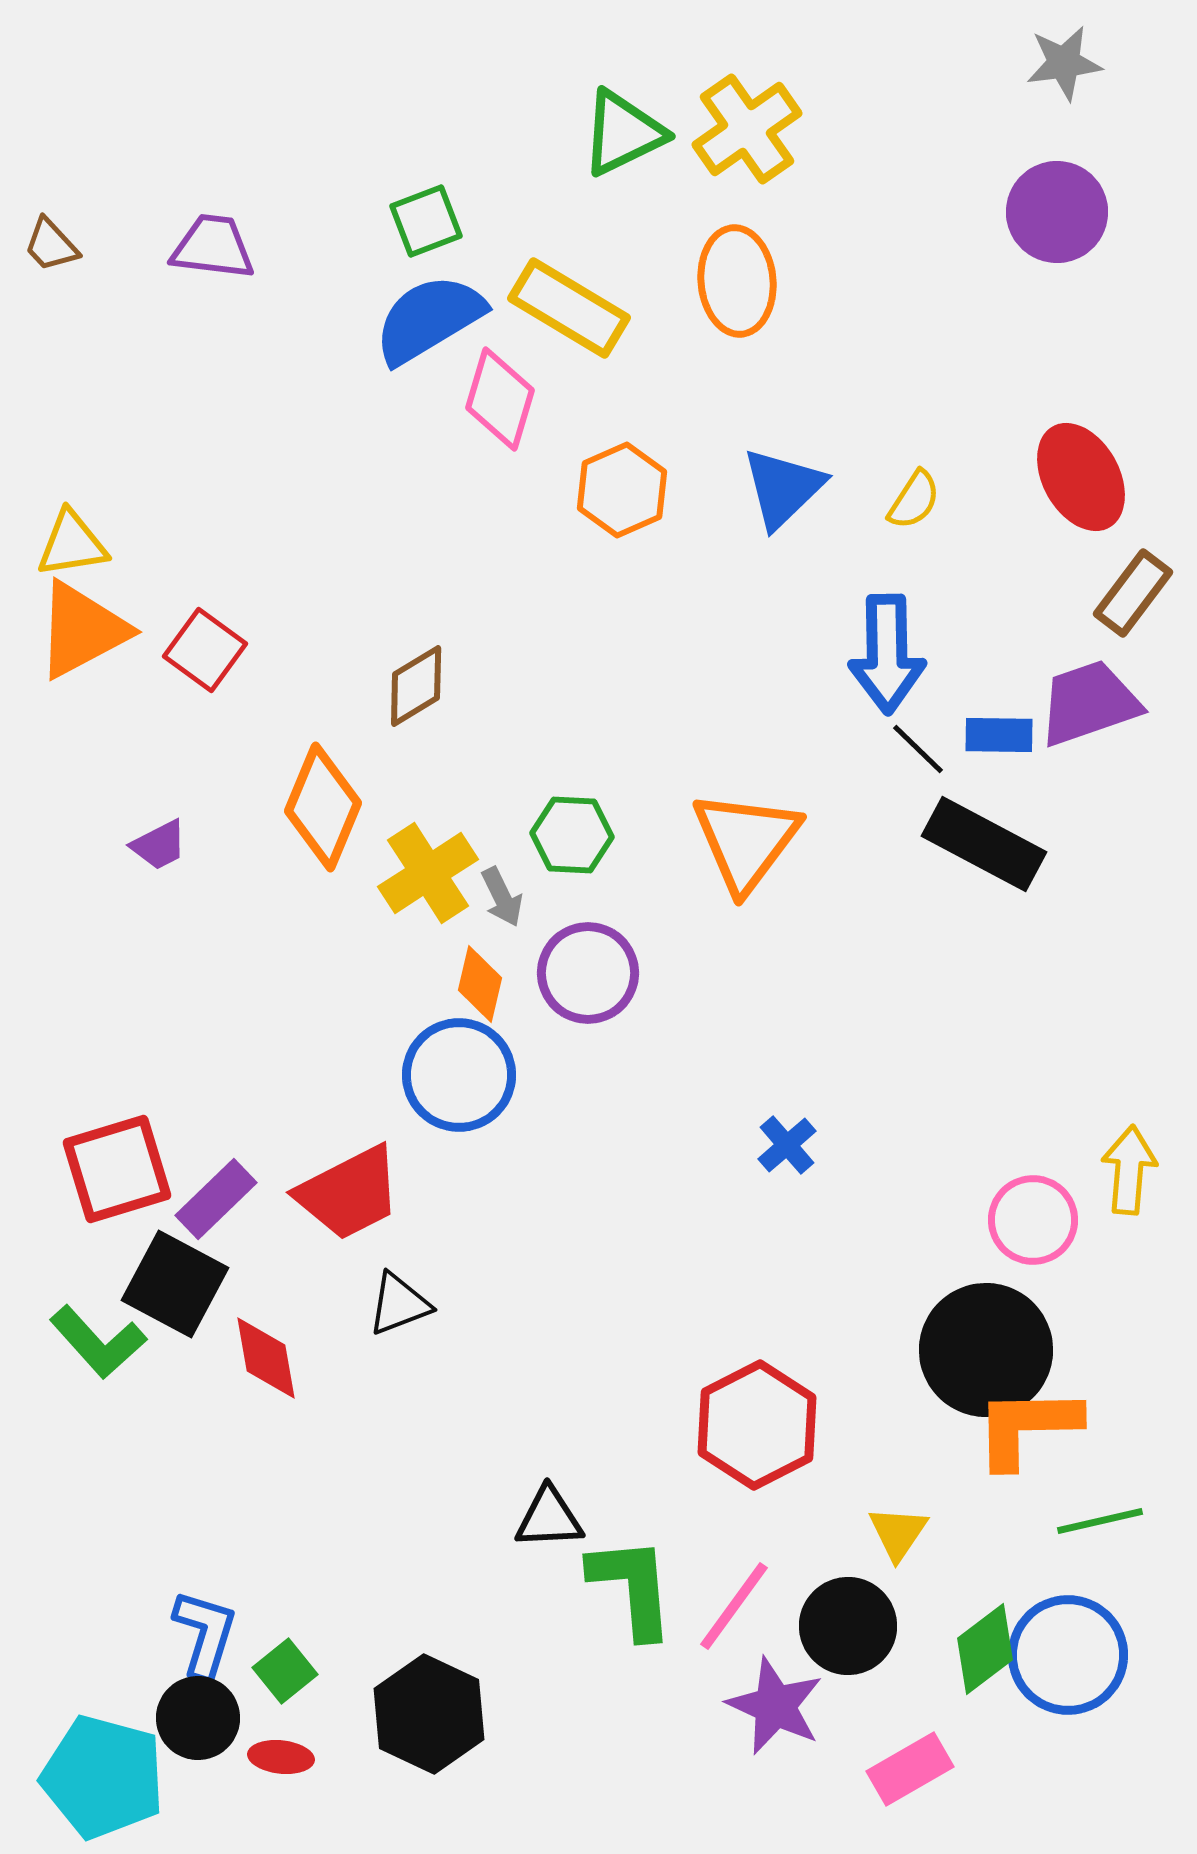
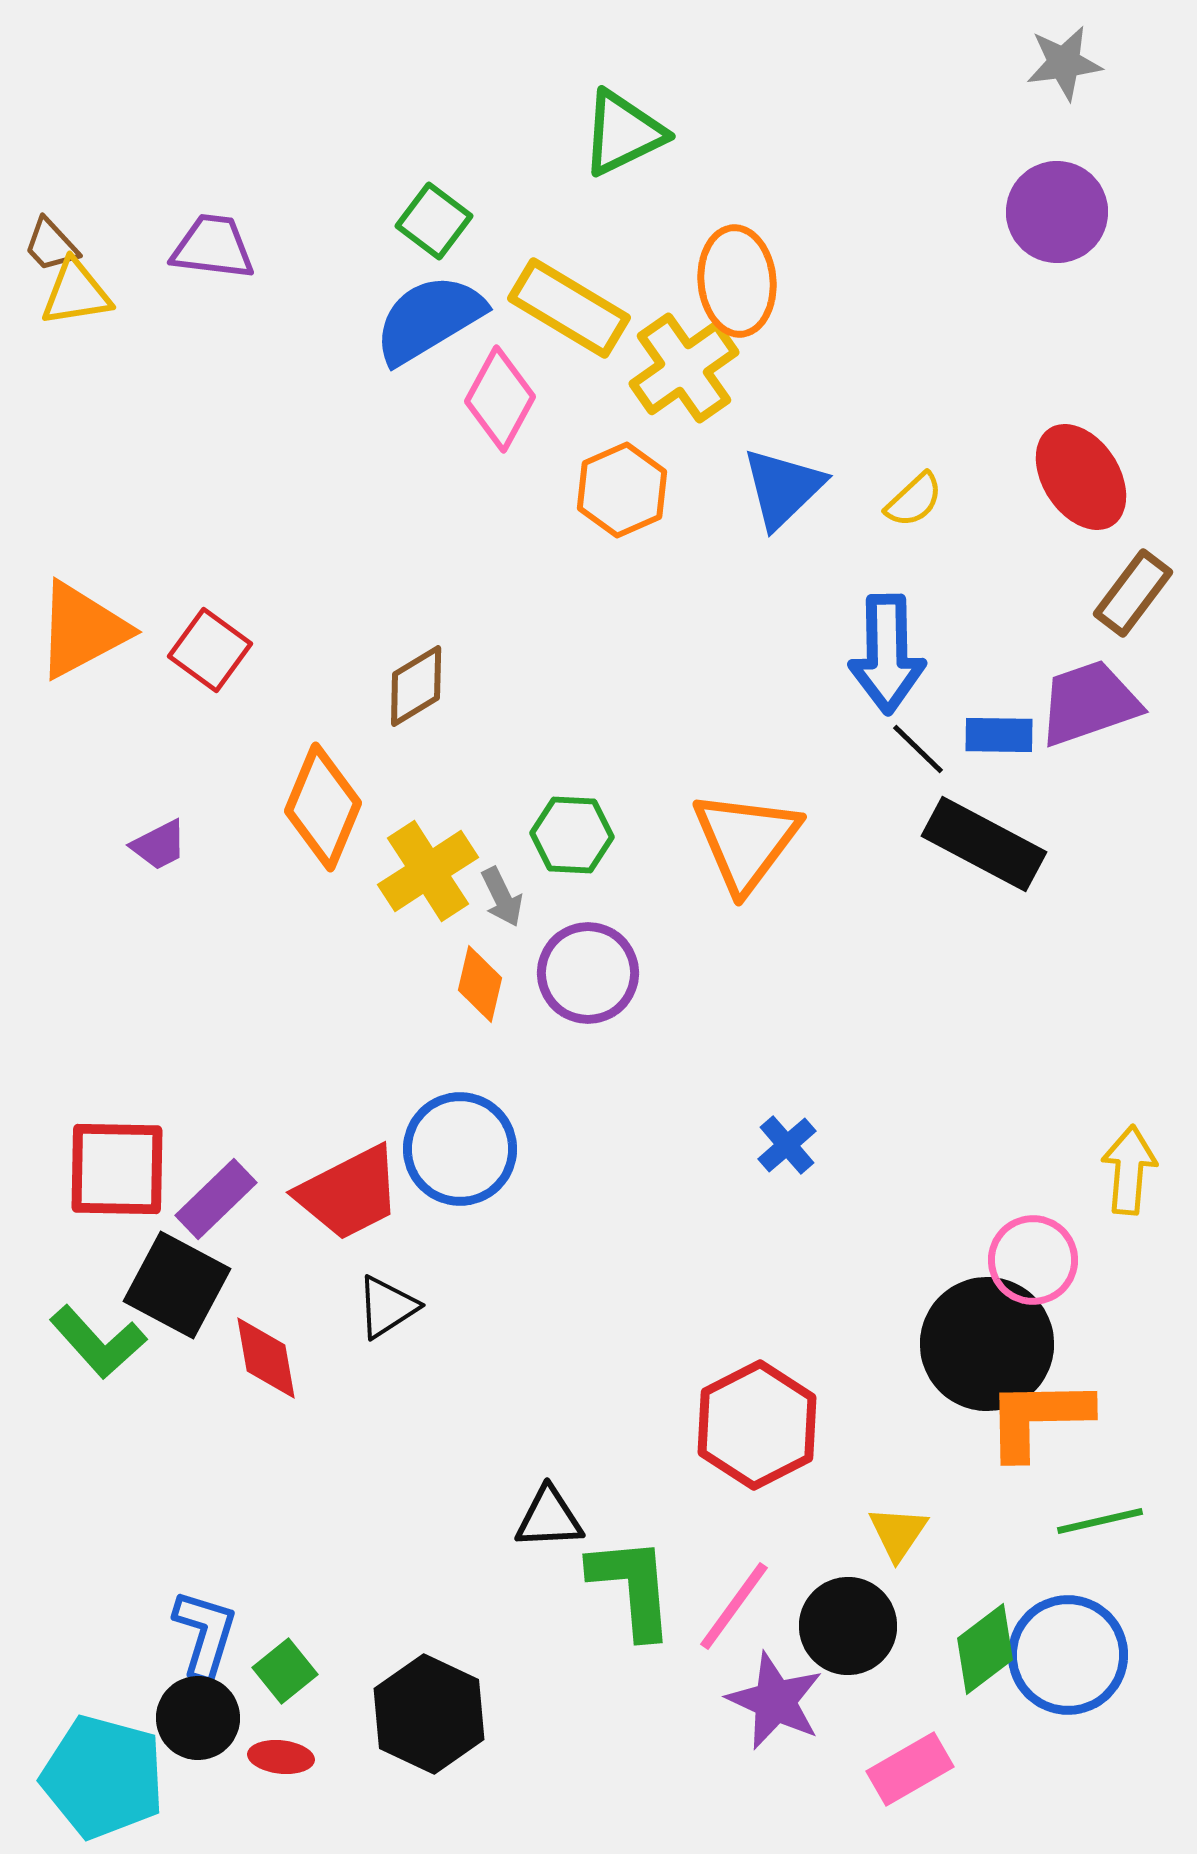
yellow cross at (747, 129): moved 63 px left, 239 px down
green square at (426, 221): moved 8 px right; rotated 32 degrees counterclockwise
pink diamond at (500, 399): rotated 12 degrees clockwise
red ellipse at (1081, 477): rotated 4 degrees counterclockwise
yellow semicircle at (914, 500): rotated 14 degrees clockwise
yellow triangle at (72, 544): moved 4 px right, 251 px up
red square at (205, 650): moved 5 px right
yellow cross at (428, 873): moved 2 px up
blue circle at (459, 1075): moved 1 px right, 74 px down
red square at (117, 1169): rotated 18 degrees clockwise
pink circle at (1033, 1220): moved 40 px down
black square at (175, 1284): moved 2 px right, 1 px down
black triangle at (399, 1304): moved 12 px left, 3 px down; rotated 12 degrees counterclockwise
black circle at (986, 1350): moved 1 px right, 6 px up
orange L-shape at (1027, 1427): moved 11 px right, 9 px up
purple star at (775, 1706): moved 5 px up
